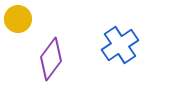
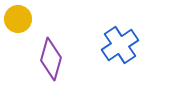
purple diamond: rotated 21 degrees counterclockwise
